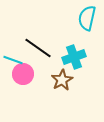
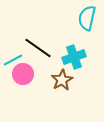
cyan line: rotated 48 degrees counterclockwise
